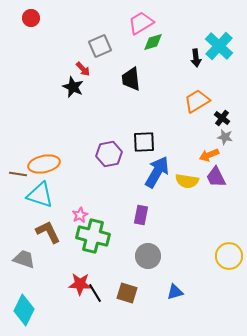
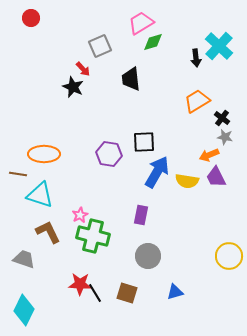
purple hexagon: rotated 20 degrees clockwise
orange ellipse: moved 10 px up; rotated 12 degrees clockwise
